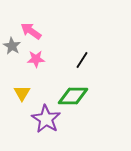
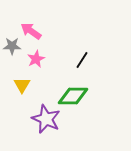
gray star: rotated 30 degrees counterclockwise
pink star: rotated 24 degrees counterclockwise
yellow triangle: moved 8 px up
purple star: rotated 8 degrees counterclockwise
